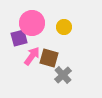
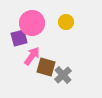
yellow circle: moved 2 px right, 5 px up
brown square: moved 3 px left, 9 px down
